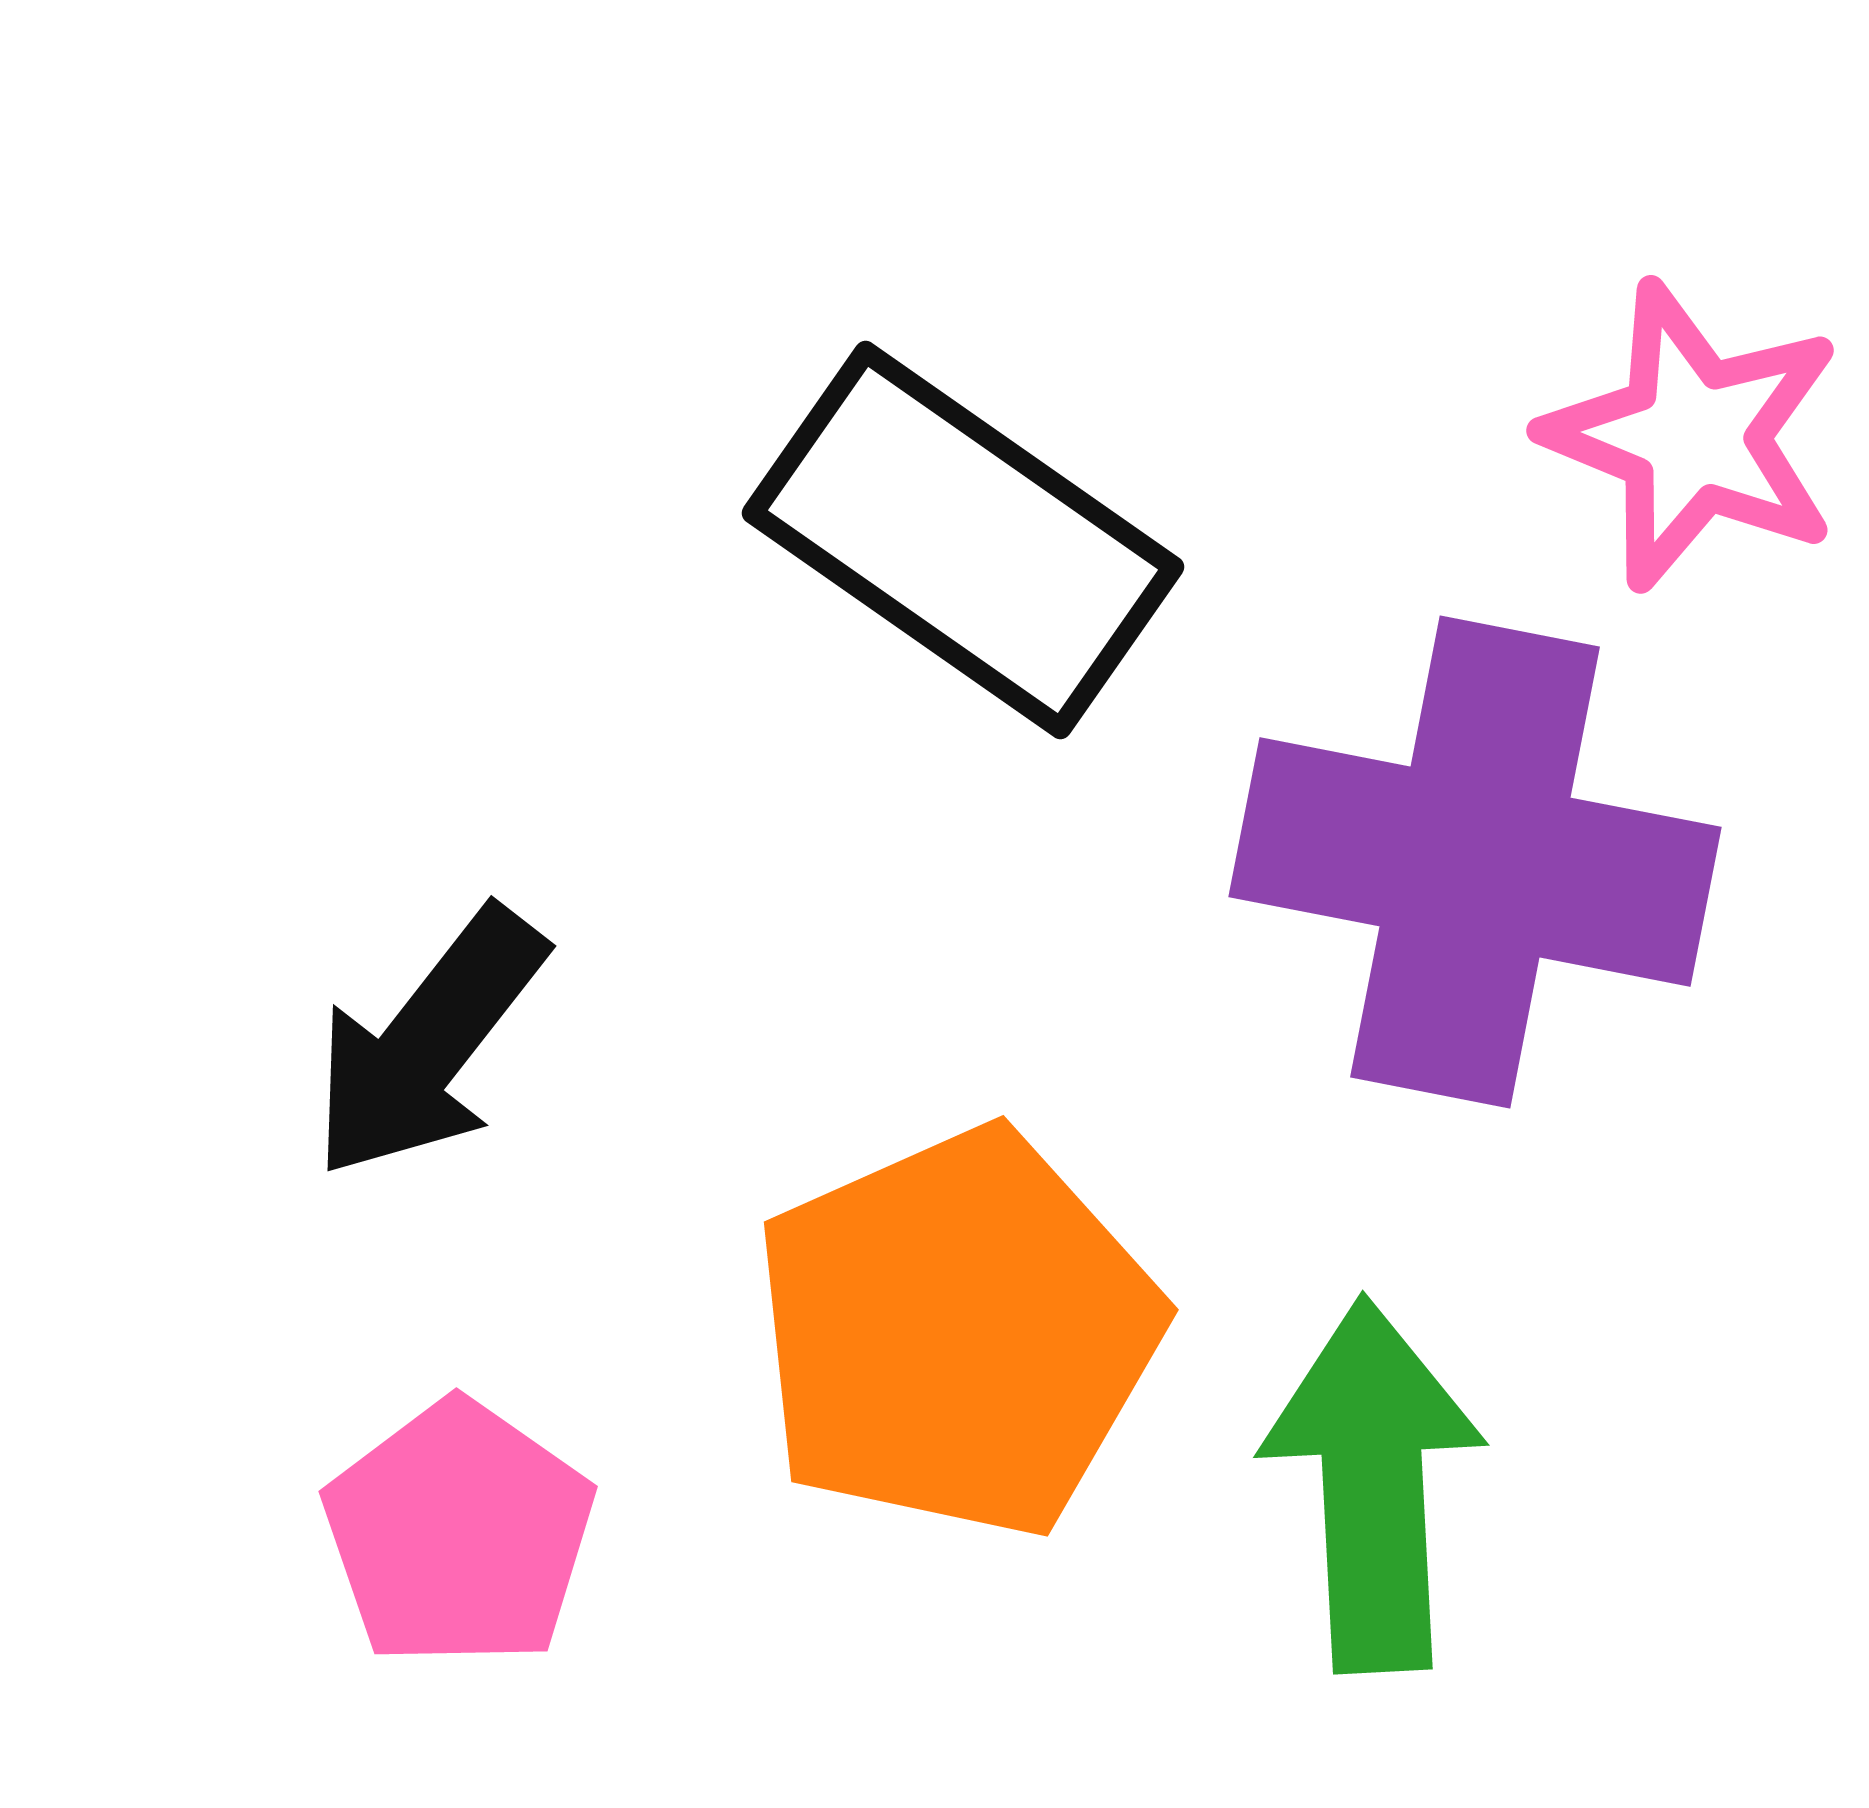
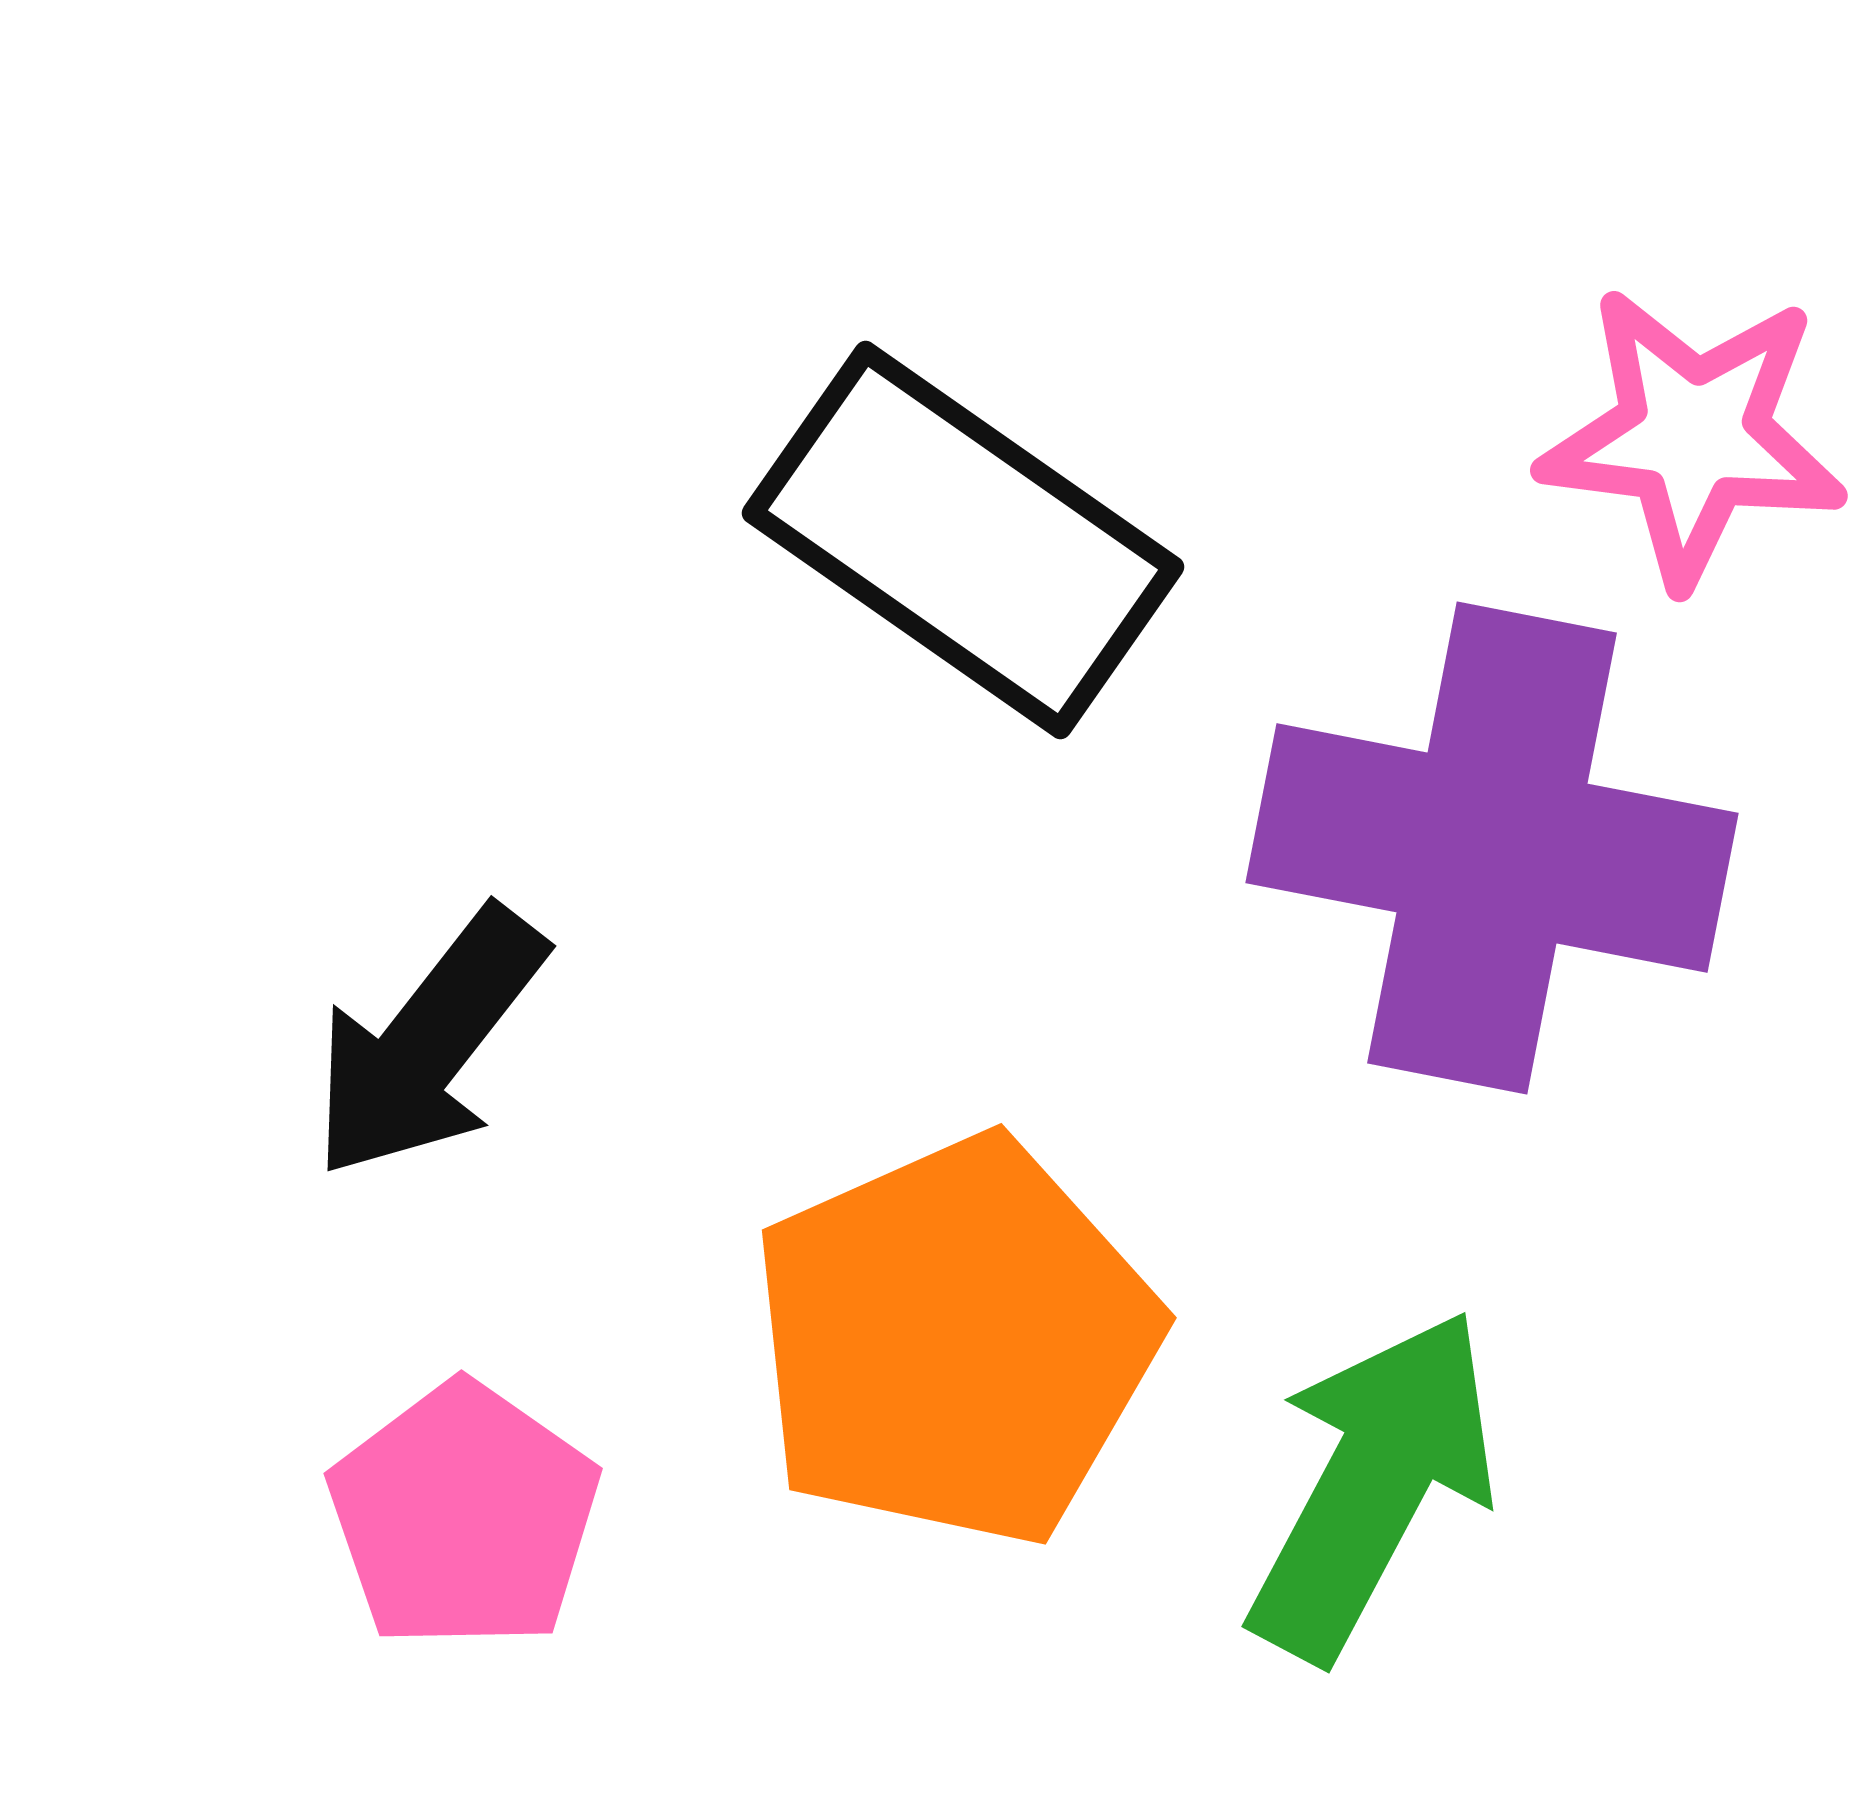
pink star: rotated 15 degrees counterclockwise
purple cross: moved 17 px right, 14 px up
orange pentagon: moved 2 px left, 8 px down
green arrow: rotated 31 degrees clockwise
pink pentagon: moved 5 px right, 18 px up
